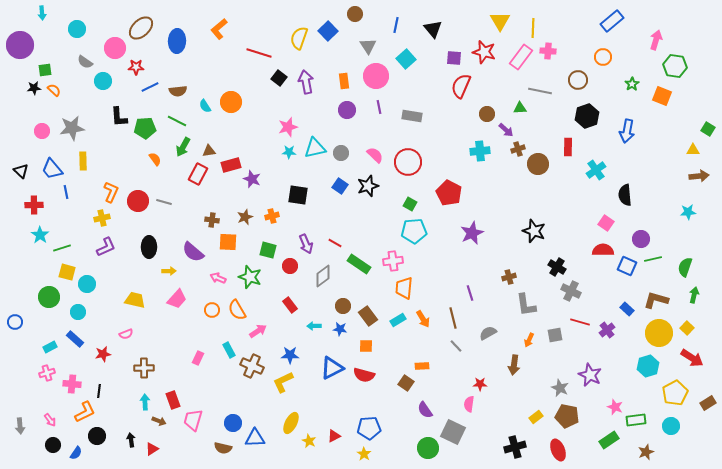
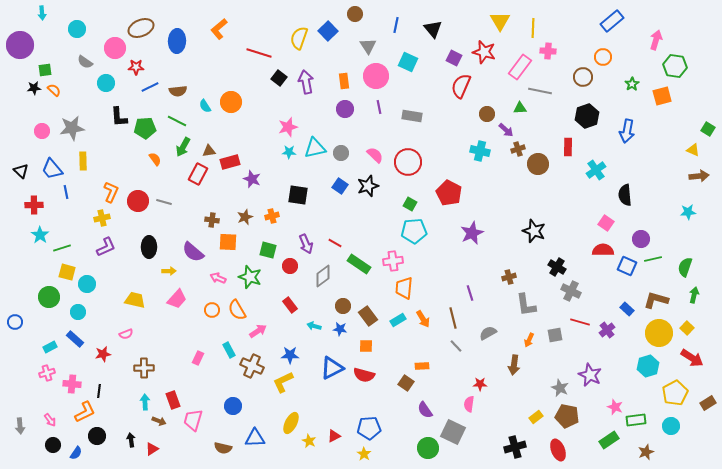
brown ellipse at (141, 28): rotated 20 degrees clockwise
pink rectangle at (521, 57): moved 1 px left, 10 px down
purple square at (454, 58): rotated 21 degrees clockwise
cyan square at (406, 59): moved 2 px right, 3 px down; rotated 24 degrees counterclockwise
brown circle at (578, 80): moved 5 px right, 3 px up
cyan circle at (103, 81): moved 3 px right, 2 px down
orange square at (662, 96): rotated 36 degrees counterclockwise
purple circle at (347, 110): moved 2 px left, 1 px up
yellow triangle at (693, 150): rotated 24 degrees clockwise
cyan cross at (480, 151): rotated 18 degrees clockwise
red rectangle at (231, 165): moved 1 px left, 3 px up
cyan arrow at (314, 326): rotated 16 degrees clockwise
blue circle at (233, 423): moved 17 px up
